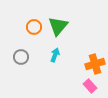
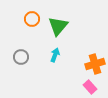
orange circle: moved 2 px left, 8 px up
pink rectangle: moved 1 px down
